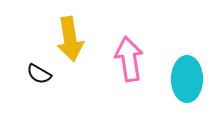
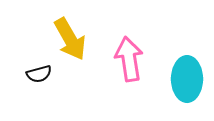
yellow arrow: rotated 21 degrees counterclockwise
black semicircle: rotated 45 degrees counterclockwise
